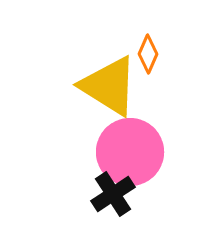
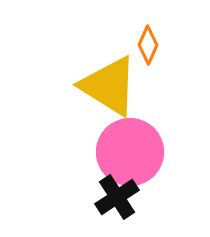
orange diamond: moved 9 px up
black cross: moved 4 px right, 3 px down
